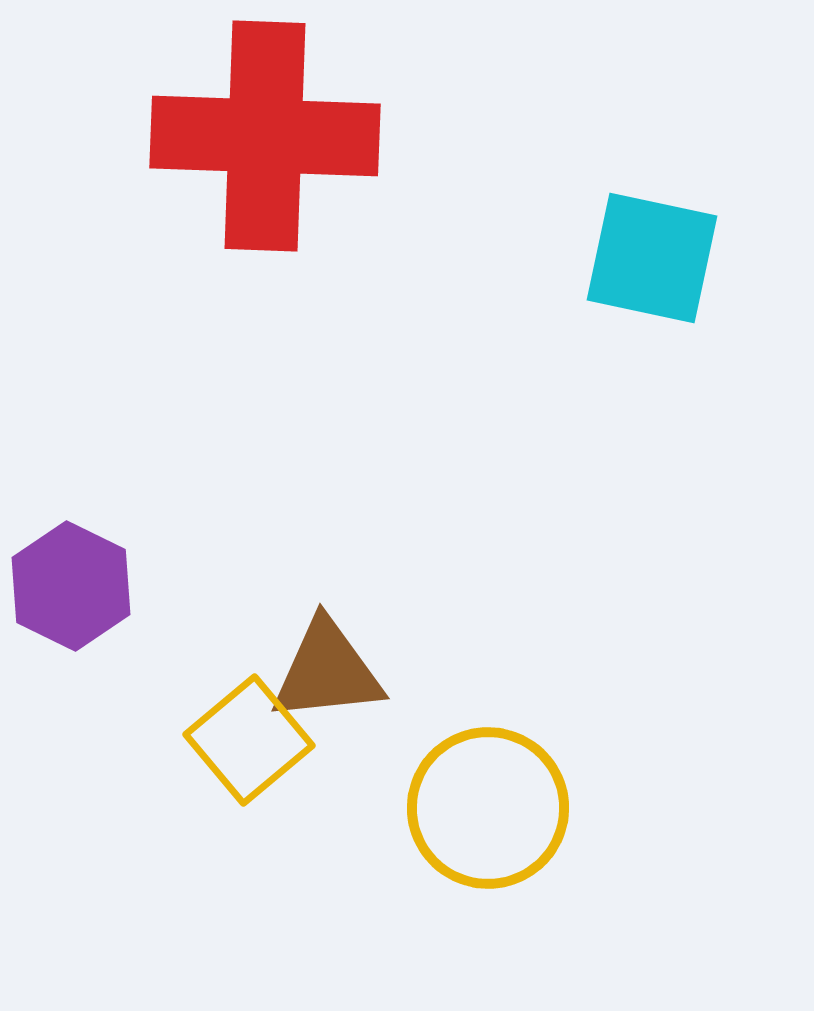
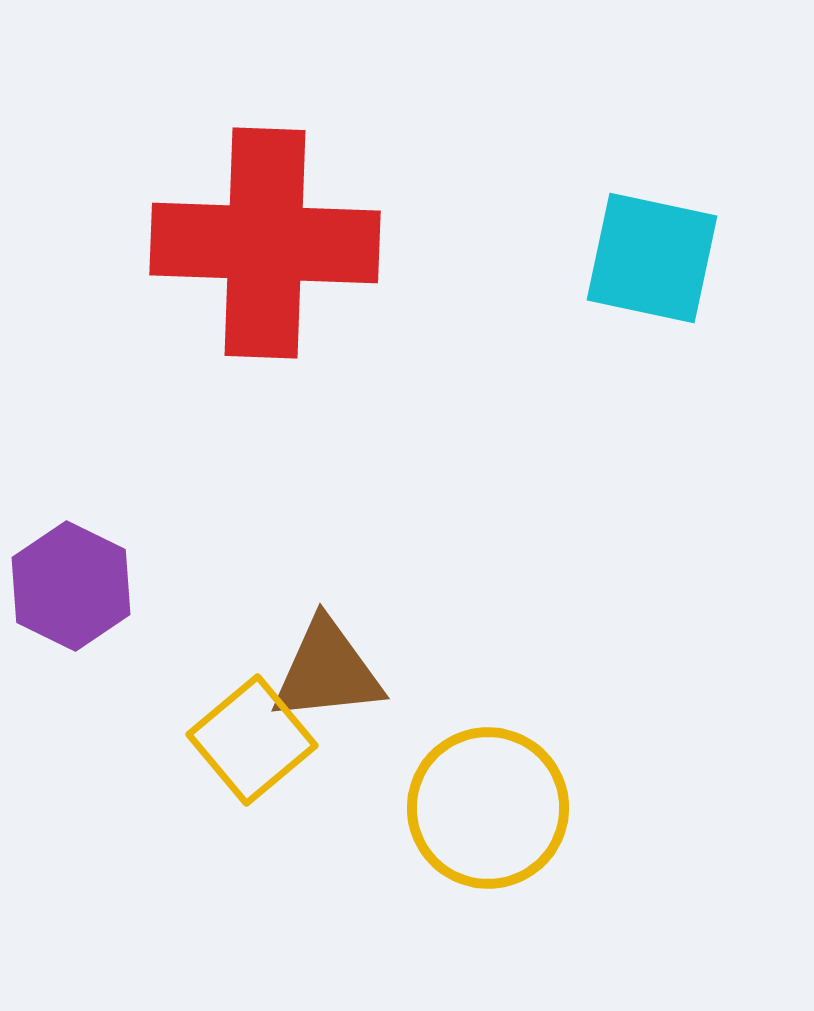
red cross: moved 107 px down
yellow square: moved 3 px right
